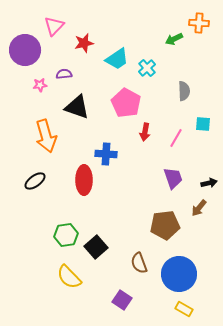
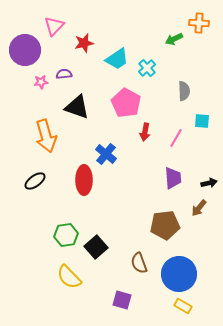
pink star: moved 1 px right, 3 px up
cyan square: moved 1 px left, 3 px up
blue cross: rotated 35 degrees clockwise
purple trapezoid: rotated 15 degrees clockwise
purple square: rotated 18 degrees counterclockwise
yellow rectangle: moved 1 px left, 3 px up
